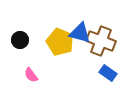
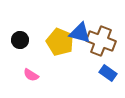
pink semicircle: rotated 21 degrees counterclockwise
